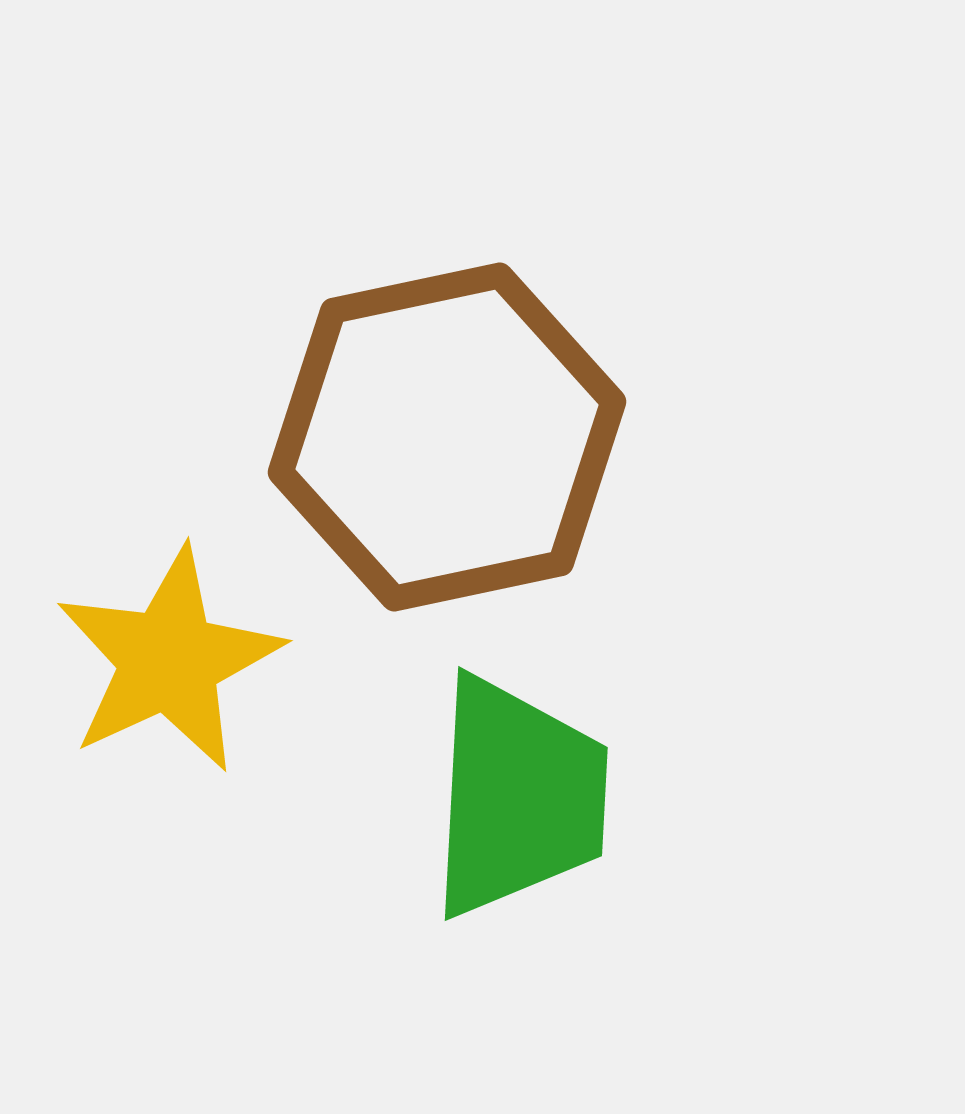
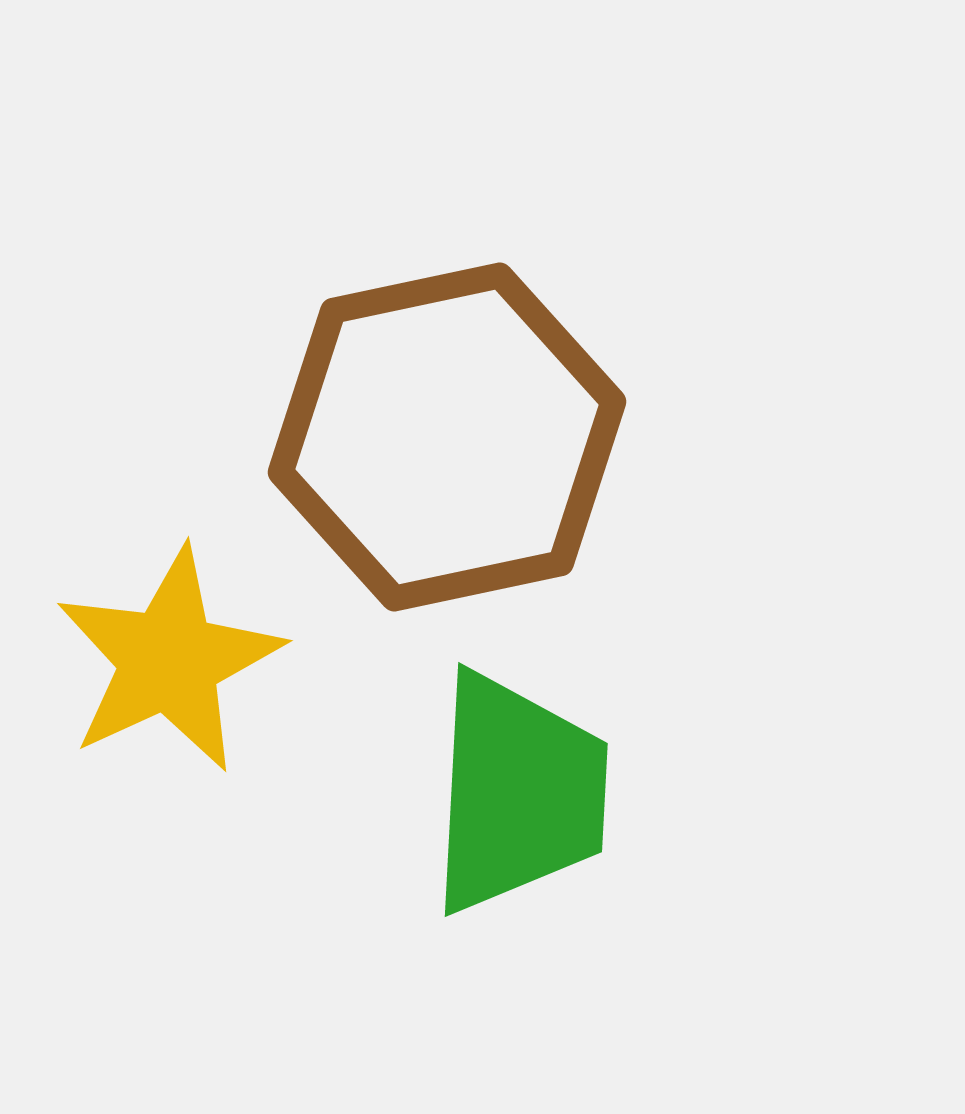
green trapezoid: moved 4 px up
